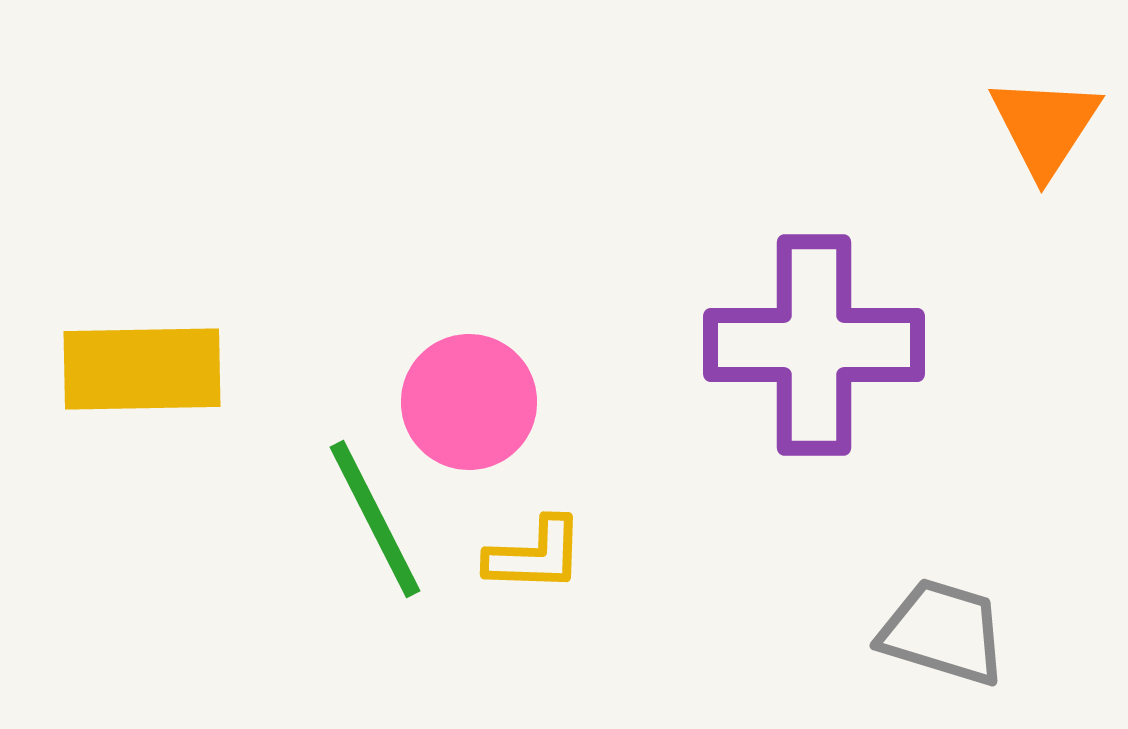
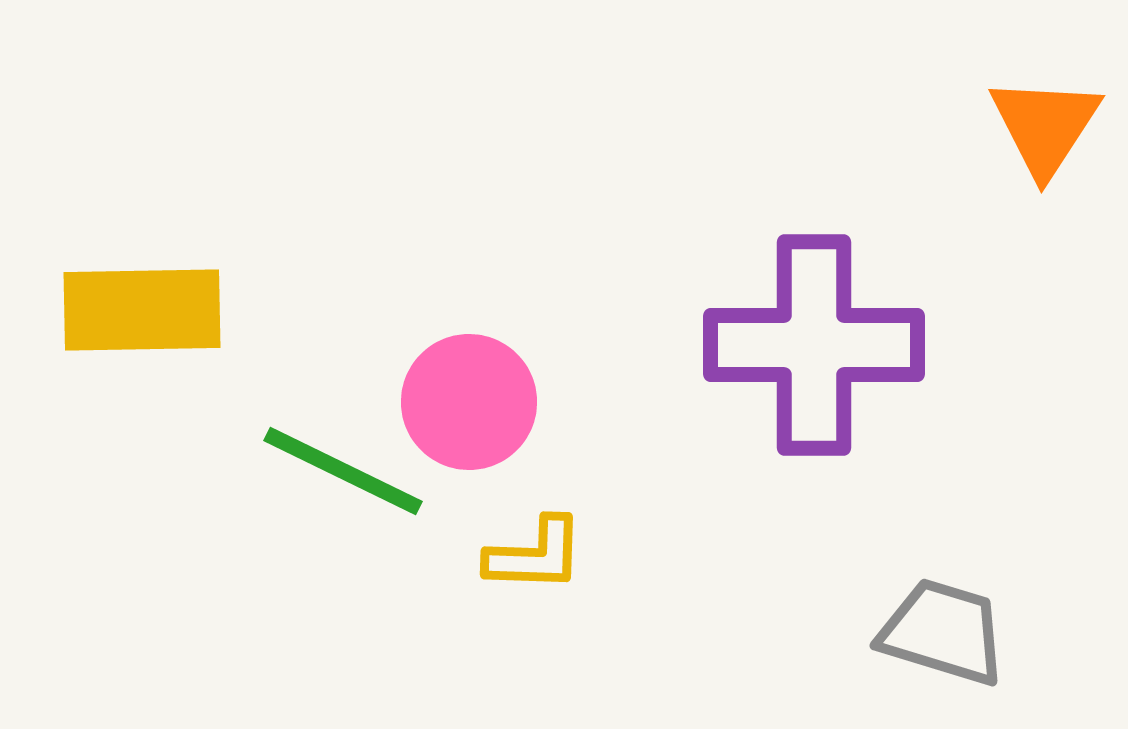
yellow rectangle: moved 59 px up
green line: moved 32 px left, 48 px up; rotated 37 degrees counterclockwise
